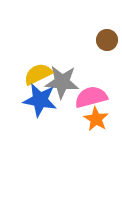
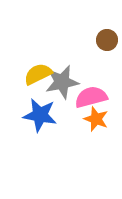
gray star: rotated 16 degrees counterclockwise
blue star: moved 15 px down
orange star: rotated 10 degrees counterclockwise
